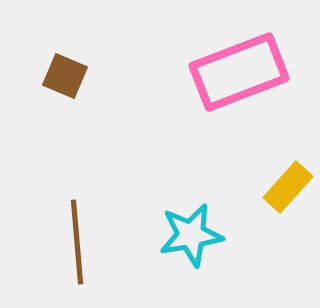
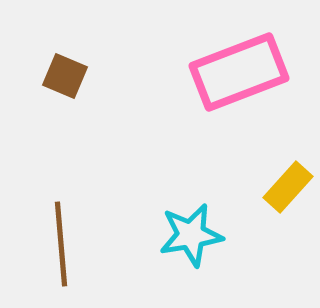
brown line: moved 16 px left, 2 px down
